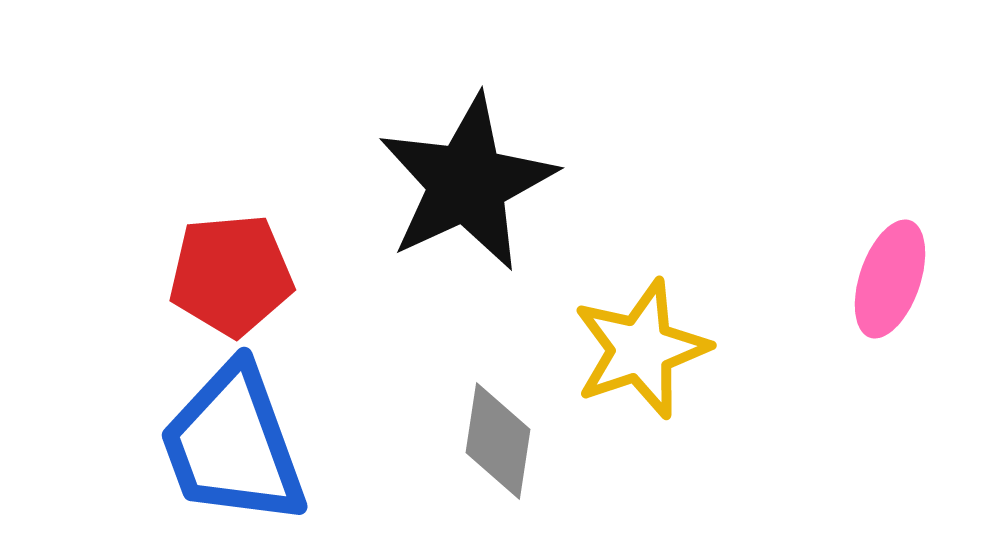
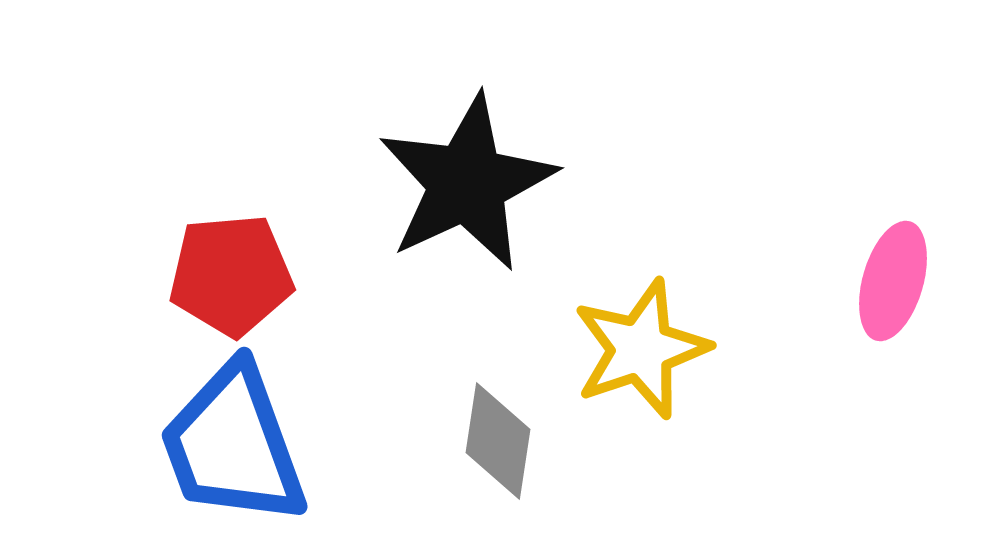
pink ellipse: moved 3 px right, 2 px down; rotated 3 degrees counterclockwise
